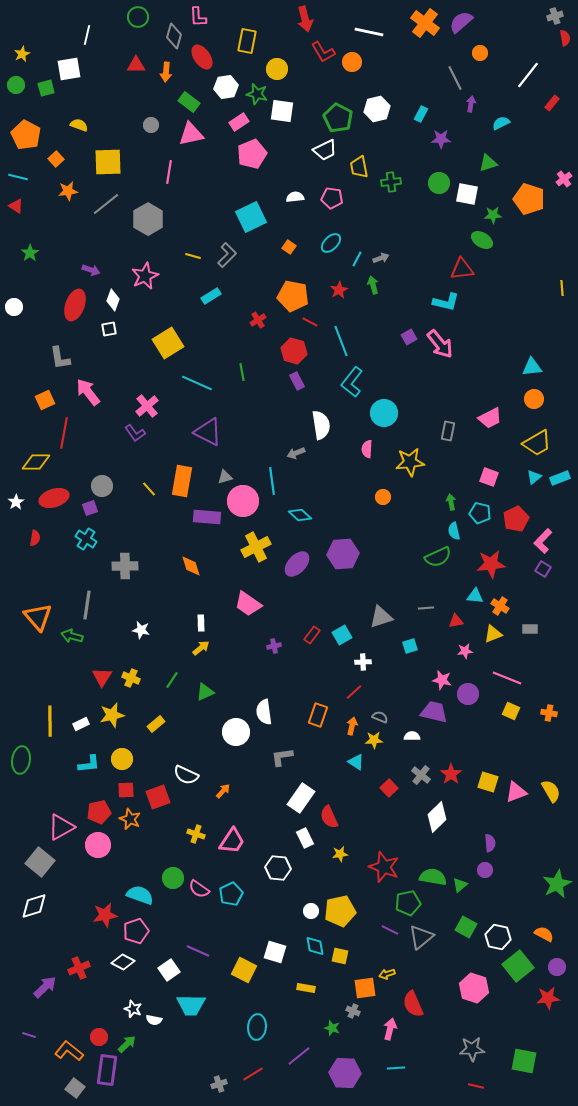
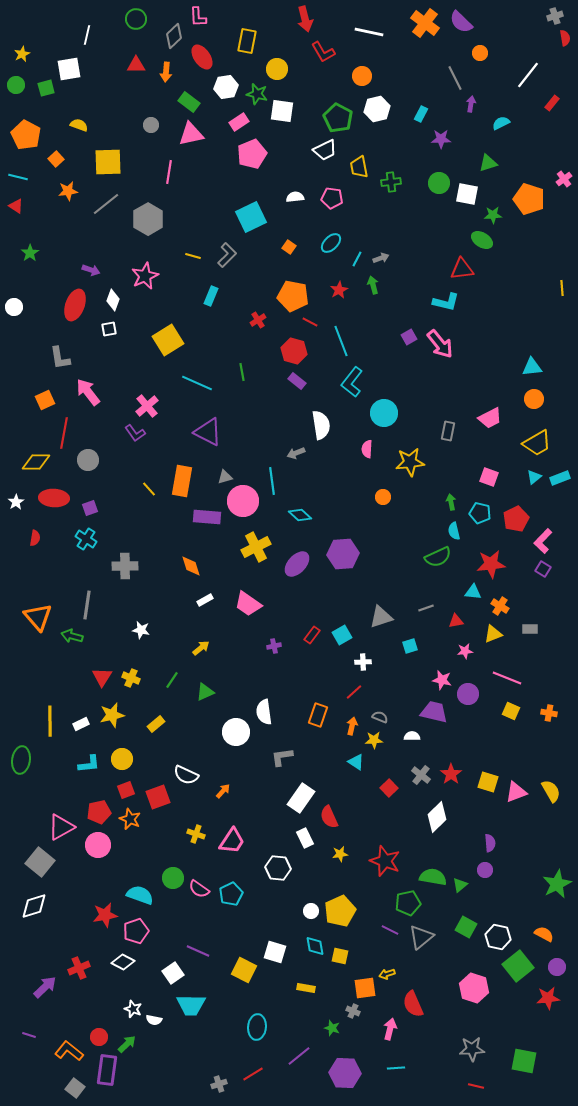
green circle at (138, 17): moved 2 px left, 2 px down
purple semicircle at (461, 22): rotated 95 degrees counterclockwise
gray diamond at (174, 36): rotated 30 degrees clockwise
orange circle at (352, 62): moved 10 px right, 14 px down
cyan rectangle at (211, 296): rotated 36 degrees counterclockwise
yellow square at (168, 343): moved 3 px up
purple rectangle at (297, 381): rotated 24 degrees counterclockwise
gray circle at (102, 486): moved 14 px left, 26 px up
red ellipse at (54, 498): rotated 20 degrees clockwise
cyan triangle at (475, 596): moved 2 px left, 4 px up
gray line at (426, 608): rotated 14 degrees counterclockwise
white rectangle at (201, 623): moved 4 px right, 23 px up; rotated 63 degrees clockwise
red square at (126, 790): rotated 18 degrees counterclockwise
red star at (384, 867): moved 1 px right, 6 px up
yellow pentagon at (340, 911): rotated 12 degrees counterclockwise
white square at (169, 970): moved 4 px right, 3 px down
